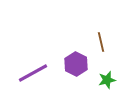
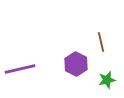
purple line: moved 13 px left, 4 px up; rotated 16 degrees clockwise
